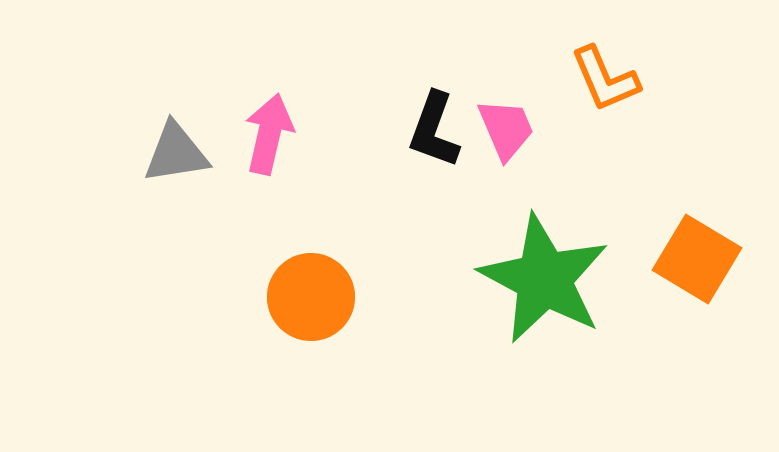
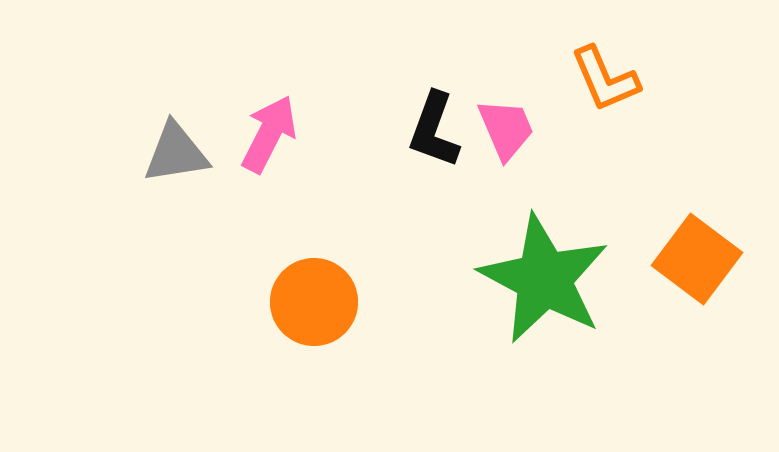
pink arrow: rotated 14 degrees clockwise
orange square: rotated 6 degrees clockwise
orange circle: moved 3 px right, 5 px down
